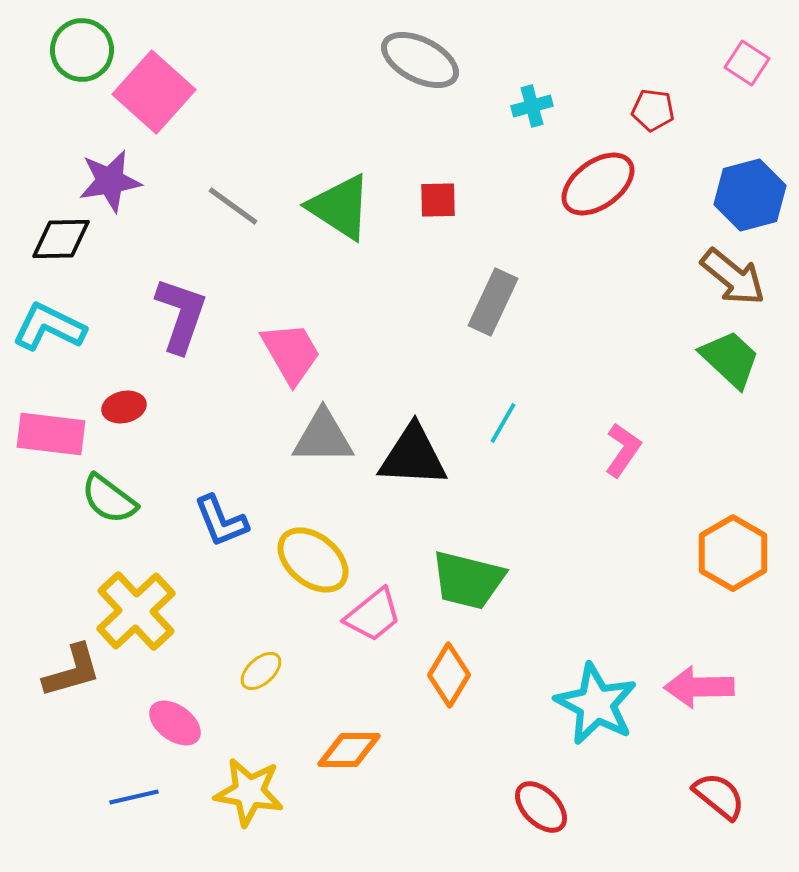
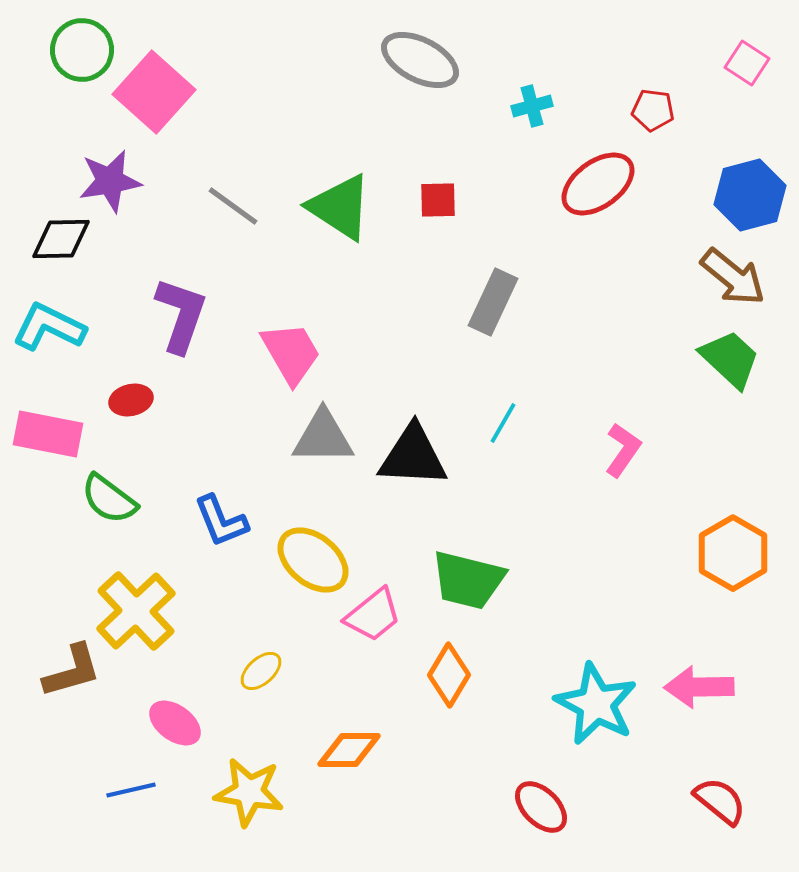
red ellipse at (124, 407): moved 7 px right, 7 px up
pink rectangle at (51, 434): moved 3 px left; rotated 4 degrees clockwise
red semicircle at (719, 796): moved 1 px right, 5 px down
blue line at (134, 797): moved 3 px left, 7 px up
